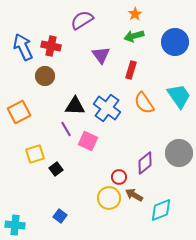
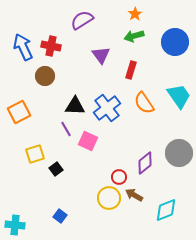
blue cross: rotated 16 degrees clockwise
cyan diamond: moved 5 px right
